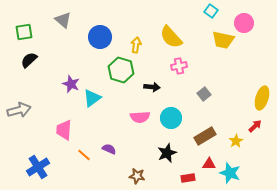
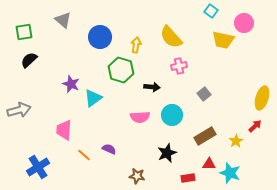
cyan triangle: moved 1 px right
cyan circle: moved 1 px right, 3 px up
